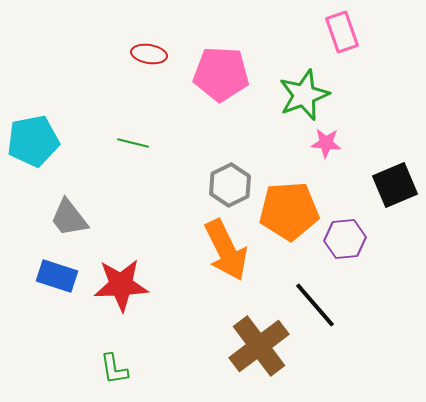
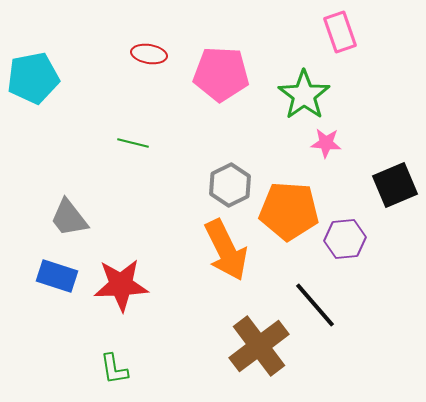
pink rectangle: moved 2 px left
green star: rotated 15 degrees counterclockwise
cyan pentagon: moved 63 px up
orange pentagon: rotated 8 degrees clockwise
